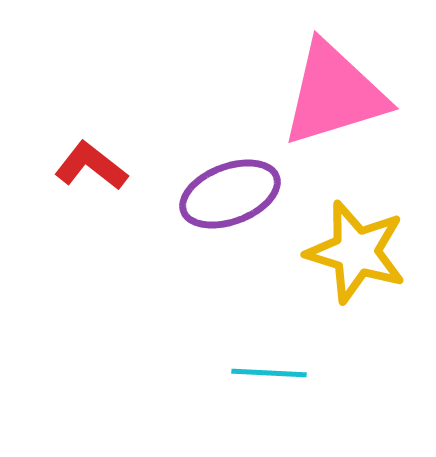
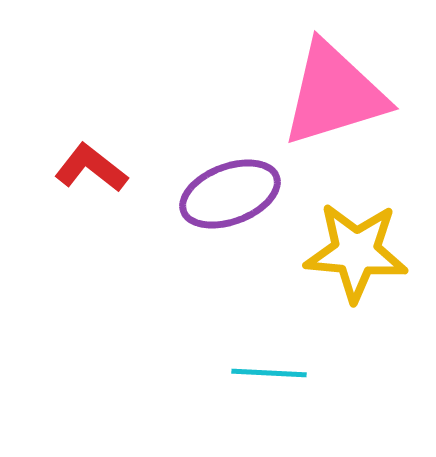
red L-shape: moved 2 px down
yellow star: rotated 12 degrees counterclockwise
